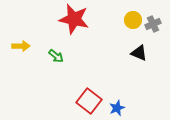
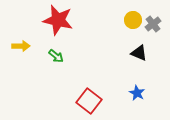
red star: moved 16 px left, 1 px down
gray cross: rotated 14 degrees counterclockwise
blue star: moved 20 px right, 15 px up; rotated 21 degrees counterclockwise
